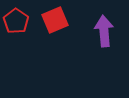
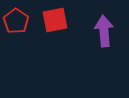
red square: rotated 12 degrees clockwise
